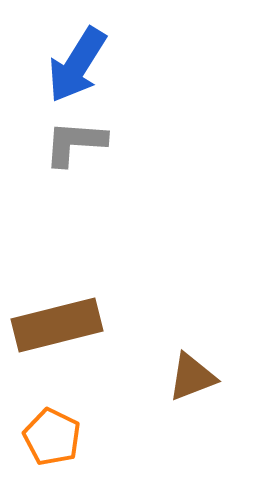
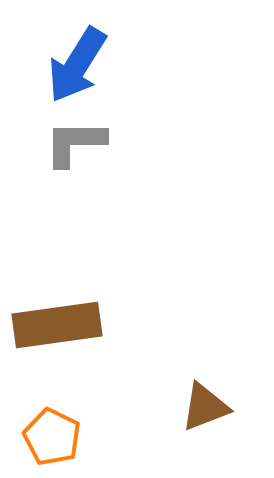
gray L-shape: rotated 4 degrees counterclockwise
brown rectangle: rotated 6 degrees clockwise
brown triangle: moved 13 px right, 30 px down
